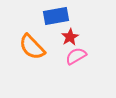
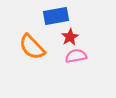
pink semicircle: rotated 20 degrees clockwise
